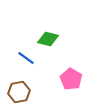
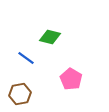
green diamond: moved 2 px right, 2 px up
brown hexagon: moved 1 px right, 2 px down
